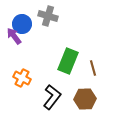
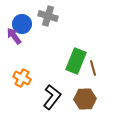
green rectangle: moved 8 px right
